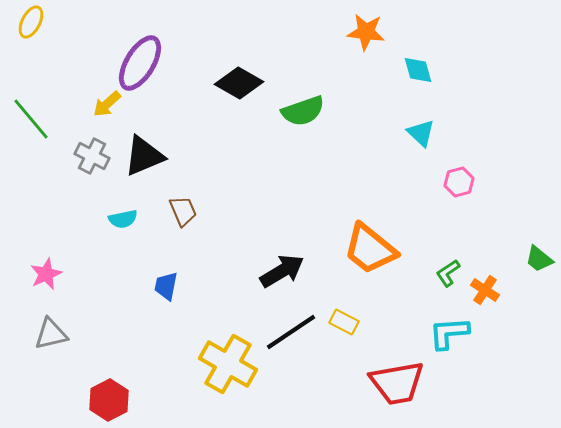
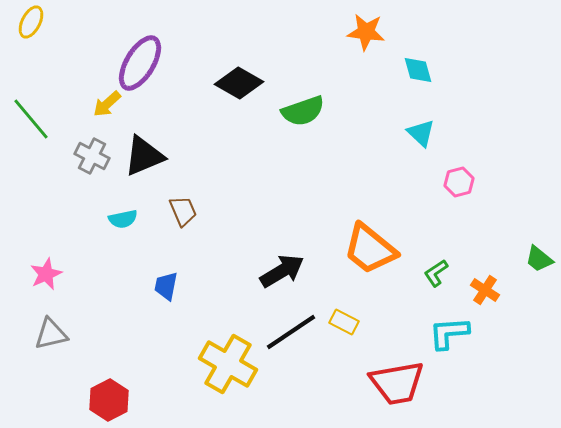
green L-shape: moved 12 px left
